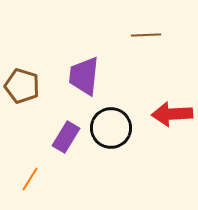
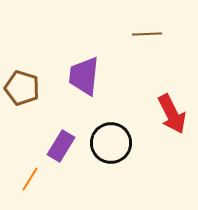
brown line: moved 1 px right, 1 px up
brown pentagon: moved 2 px down
red arrow: rotated 114 degrees counterclockwise
black circle: moved 15 px down
purple rectangle: moved 5 px left, 9 px down
